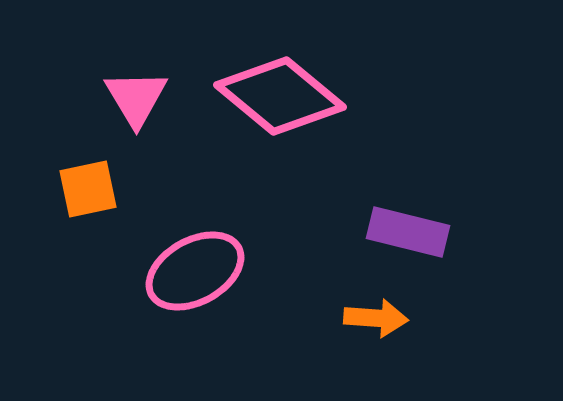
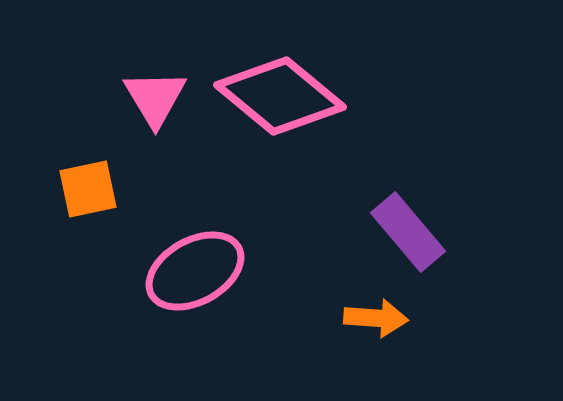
pink triangle: moved 19 px right
purple rectangle: rotated 36 degrees clockwise
